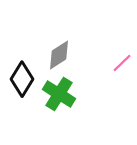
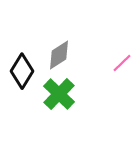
black diamond: moved 8 px up
green cross: rotated 12 degrees clockwise
